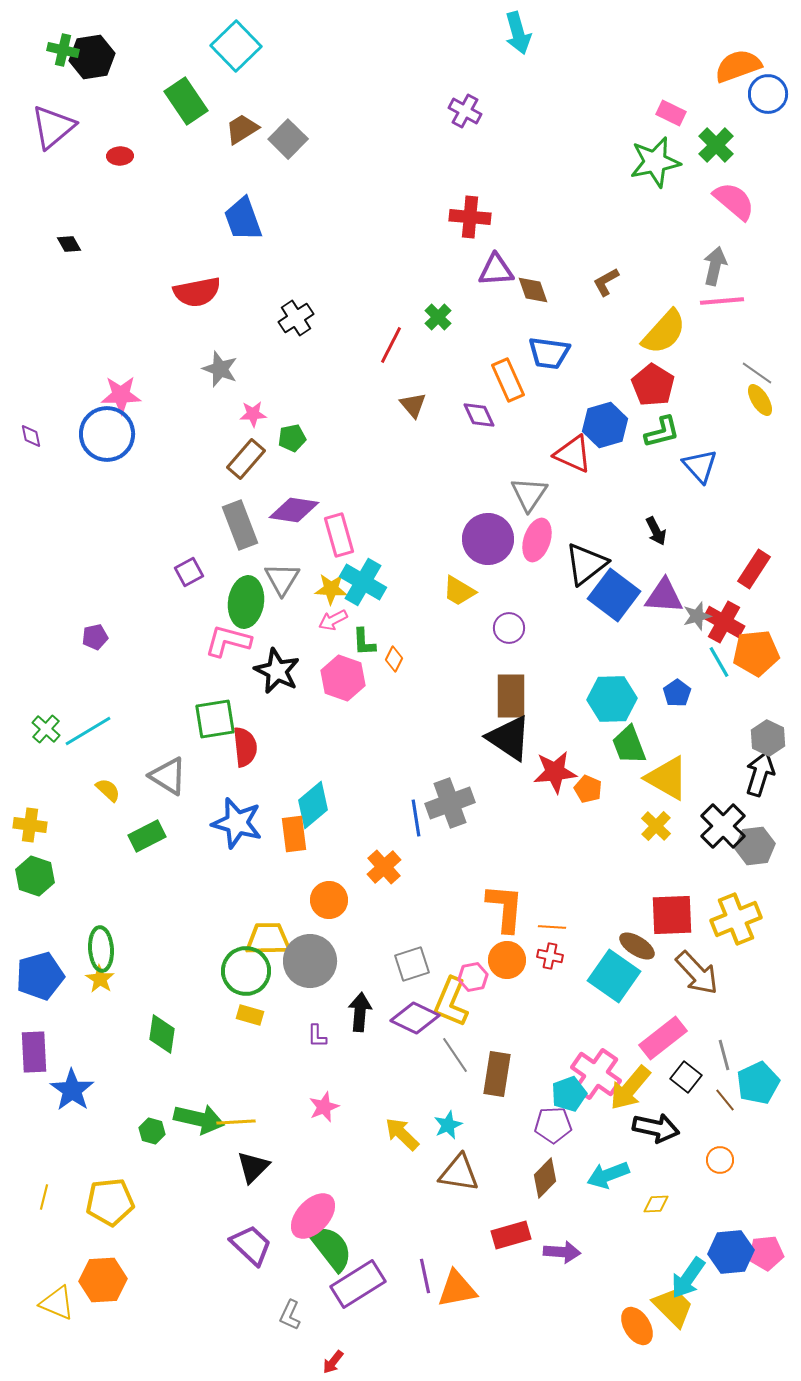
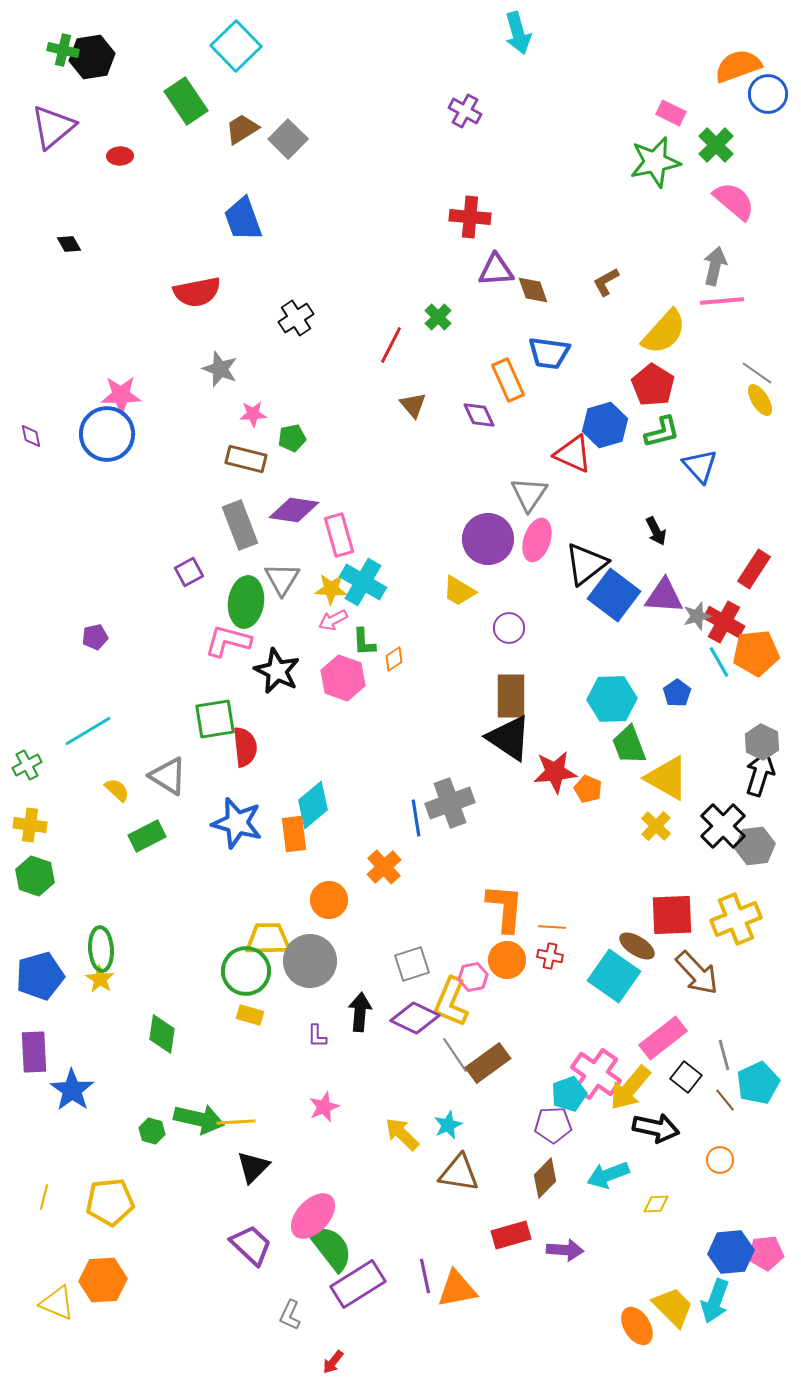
brown rectangle at (246, 459): rotated 63 degrees clockwise
orange diamond at (394, 659): rotated 30 degrees clockwise
green cross at (46, 729): moved 19 px left, 36 px down; rotated 20 degrees clockwise
gray hexagon at (768, 738): moved 6 px left, 4 px down
yellow semicircle at (108, 790): moved 9 px right
brown rectangle at (497, 1074): moved 9 px left, 11 px up; rotated 45 degrees clockwise
purple arrow at (562, 1252): moved 3 px right, 2 px up
cyan arrow at (688, 1278): moved 27 px right, 23 px down; rotated 15 degrees counterclockwise
